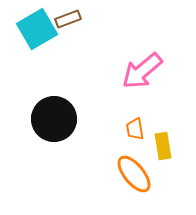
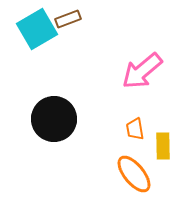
yellow rectangle: rotated 8 degrees clockwise
